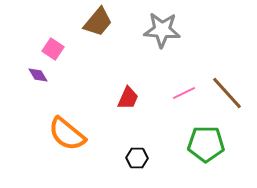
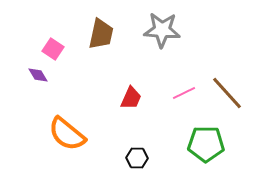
brown trapezoid: moved 3 px right, 12 px down; rotated 28 degrees counterclockwise
red trapezoid: moved 3 px right
